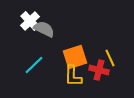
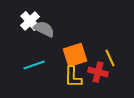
orange square: moved 2 px up
cyan line: rotated 25 degrees clockwise
red cross: moved 1 px left, 2 px down
yellow L-shape: moved 1 px down
